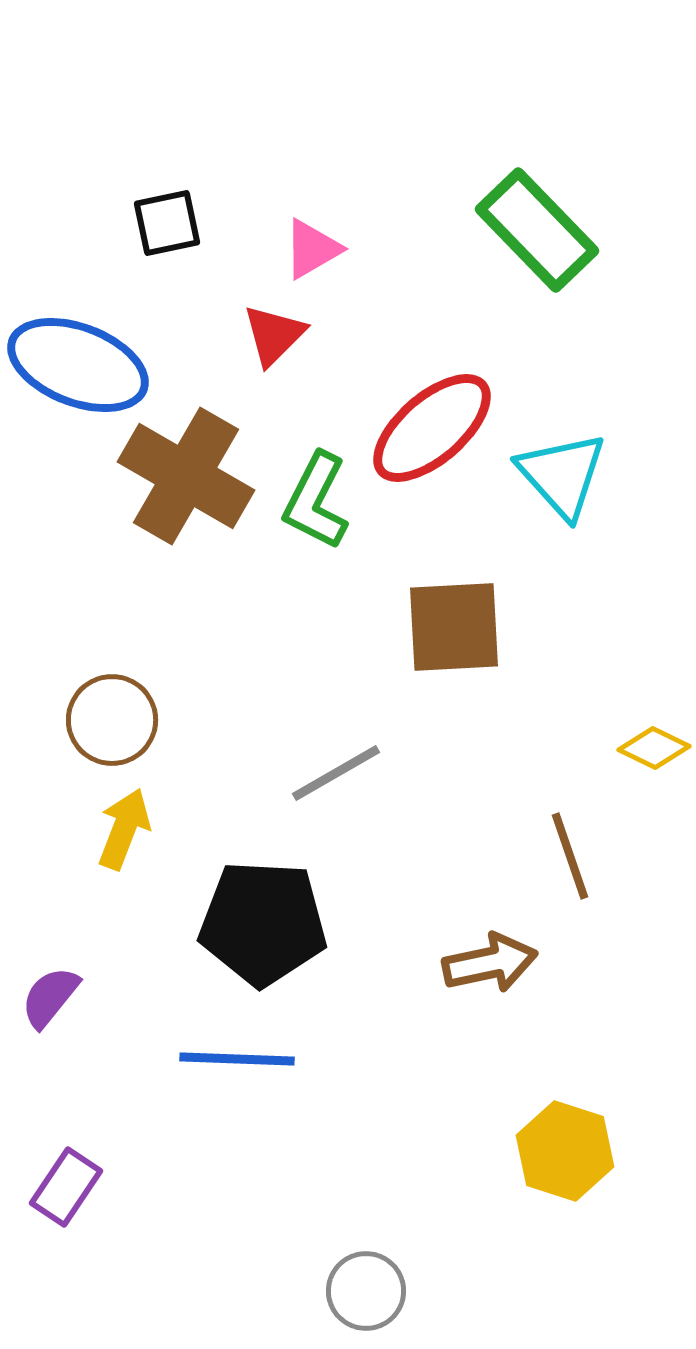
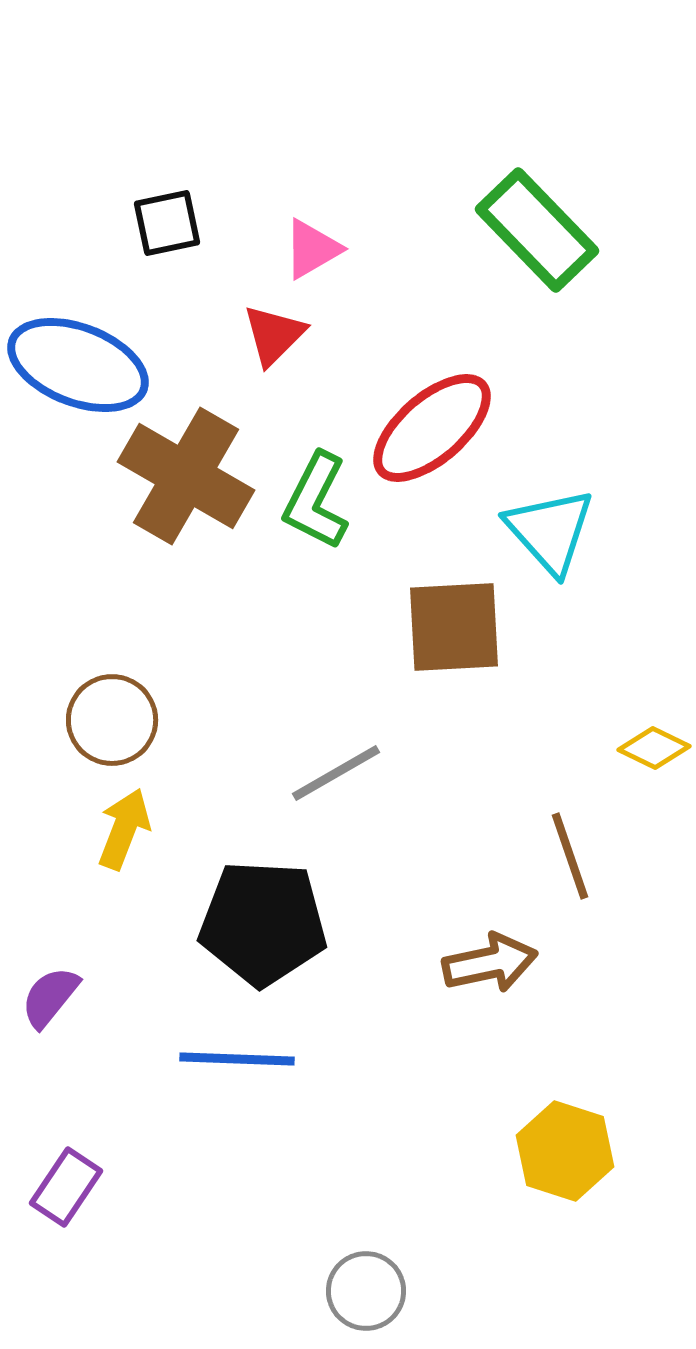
cyan triangle: moved 12 px left, 56 px down
